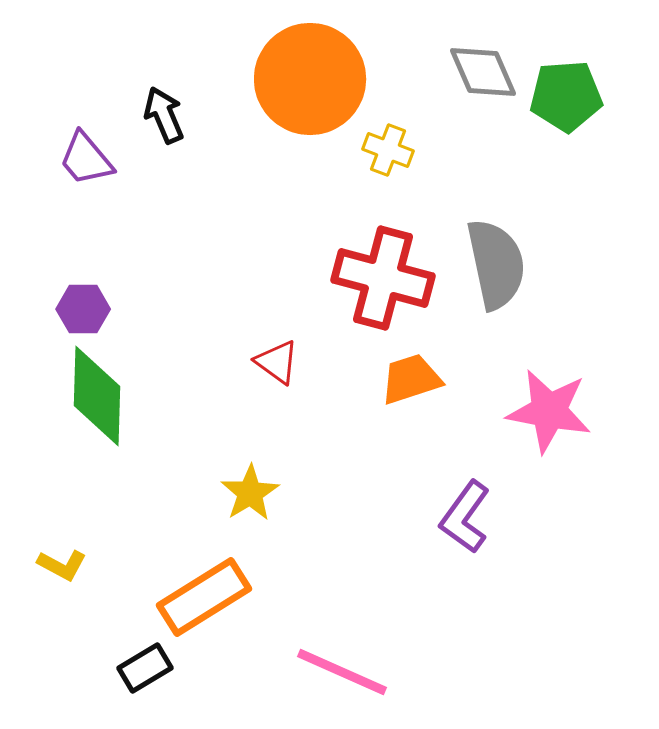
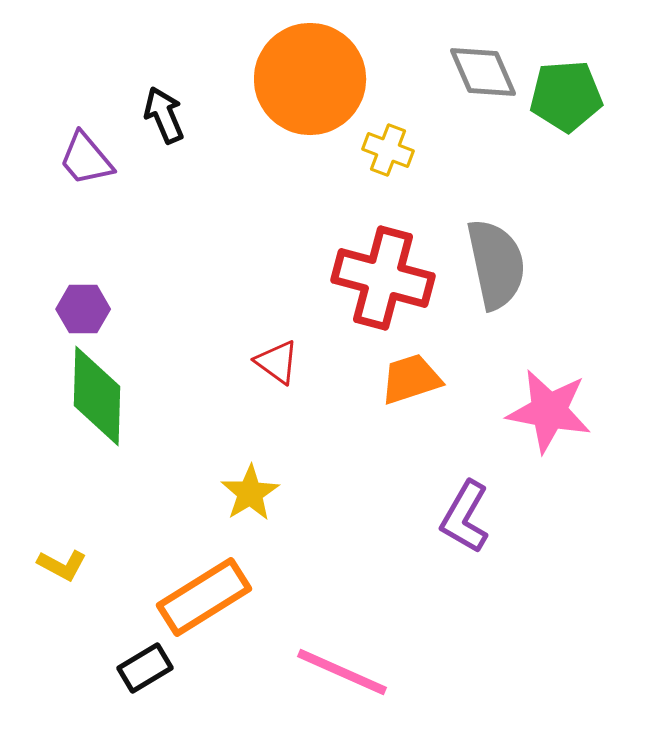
purple L-shape: rotated 6 degrees counterclockwise
